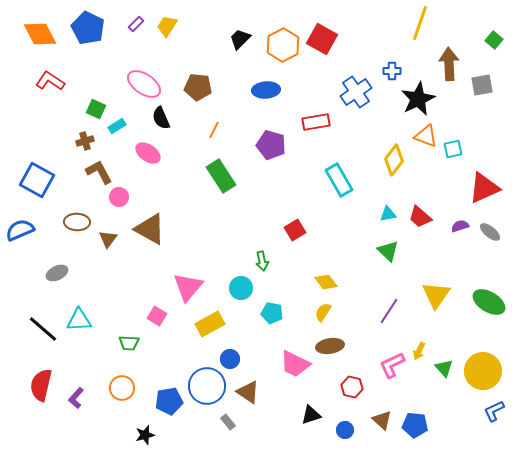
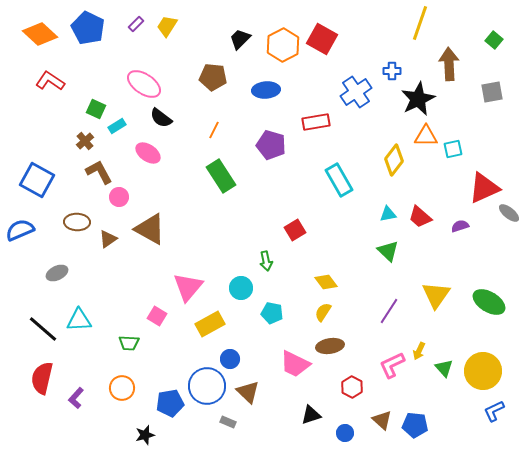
orange diamond at (40, 34): rotated 20 degrees counterclockwise
gray square at (482, 85): moved 10 px right, 7 px down
brown pentagon at (198, 87): moved 15 px right, 10 px up
black semicircle at (161, 118): rotated 30 degrees counterclockwise
orange triangle at (426, 136): rotated 20 degrees counterclockwise
brown cross at (85, 141): rotated 24 degrees counterclockwise
gray ellipse at (490, 232): moved 19 px right, 19 px up
brown triangle at (108, 239): rotated 18 degrees clockwise
green arrow at (262, 261): moved 4 px right
red semicircle at (41, 385): moved 1 px right, 7 px up
red hexagon at (352, 387): rotated 15 degrees clockwise
brown triangle at (248, 392): rotated 10 degrees clockwise
blue pentagon at (169, 401): moved 1 px right, 2 px down
gray rectangle at (228, 422): rotated 28 degrees counterclockwise
blue circle at (345, 430): moved 3 px down
